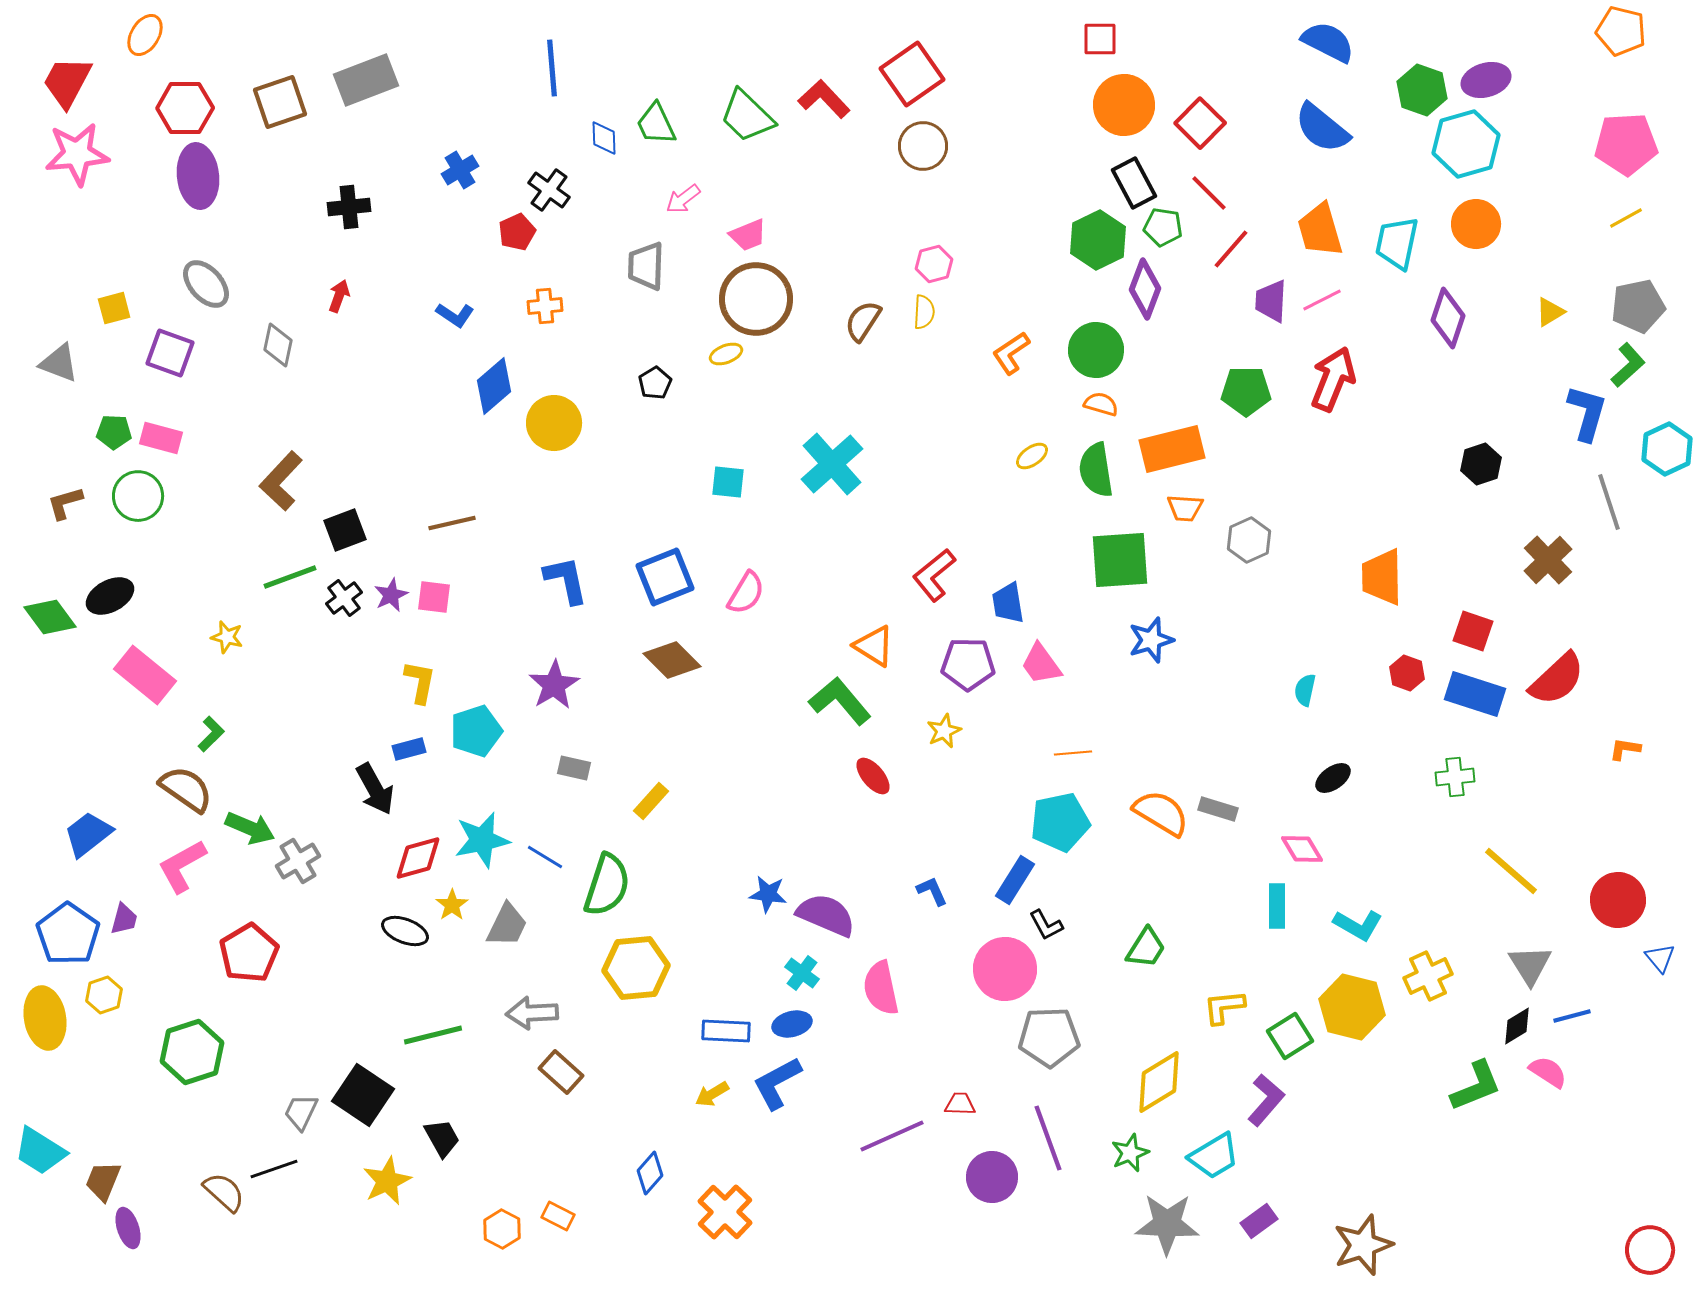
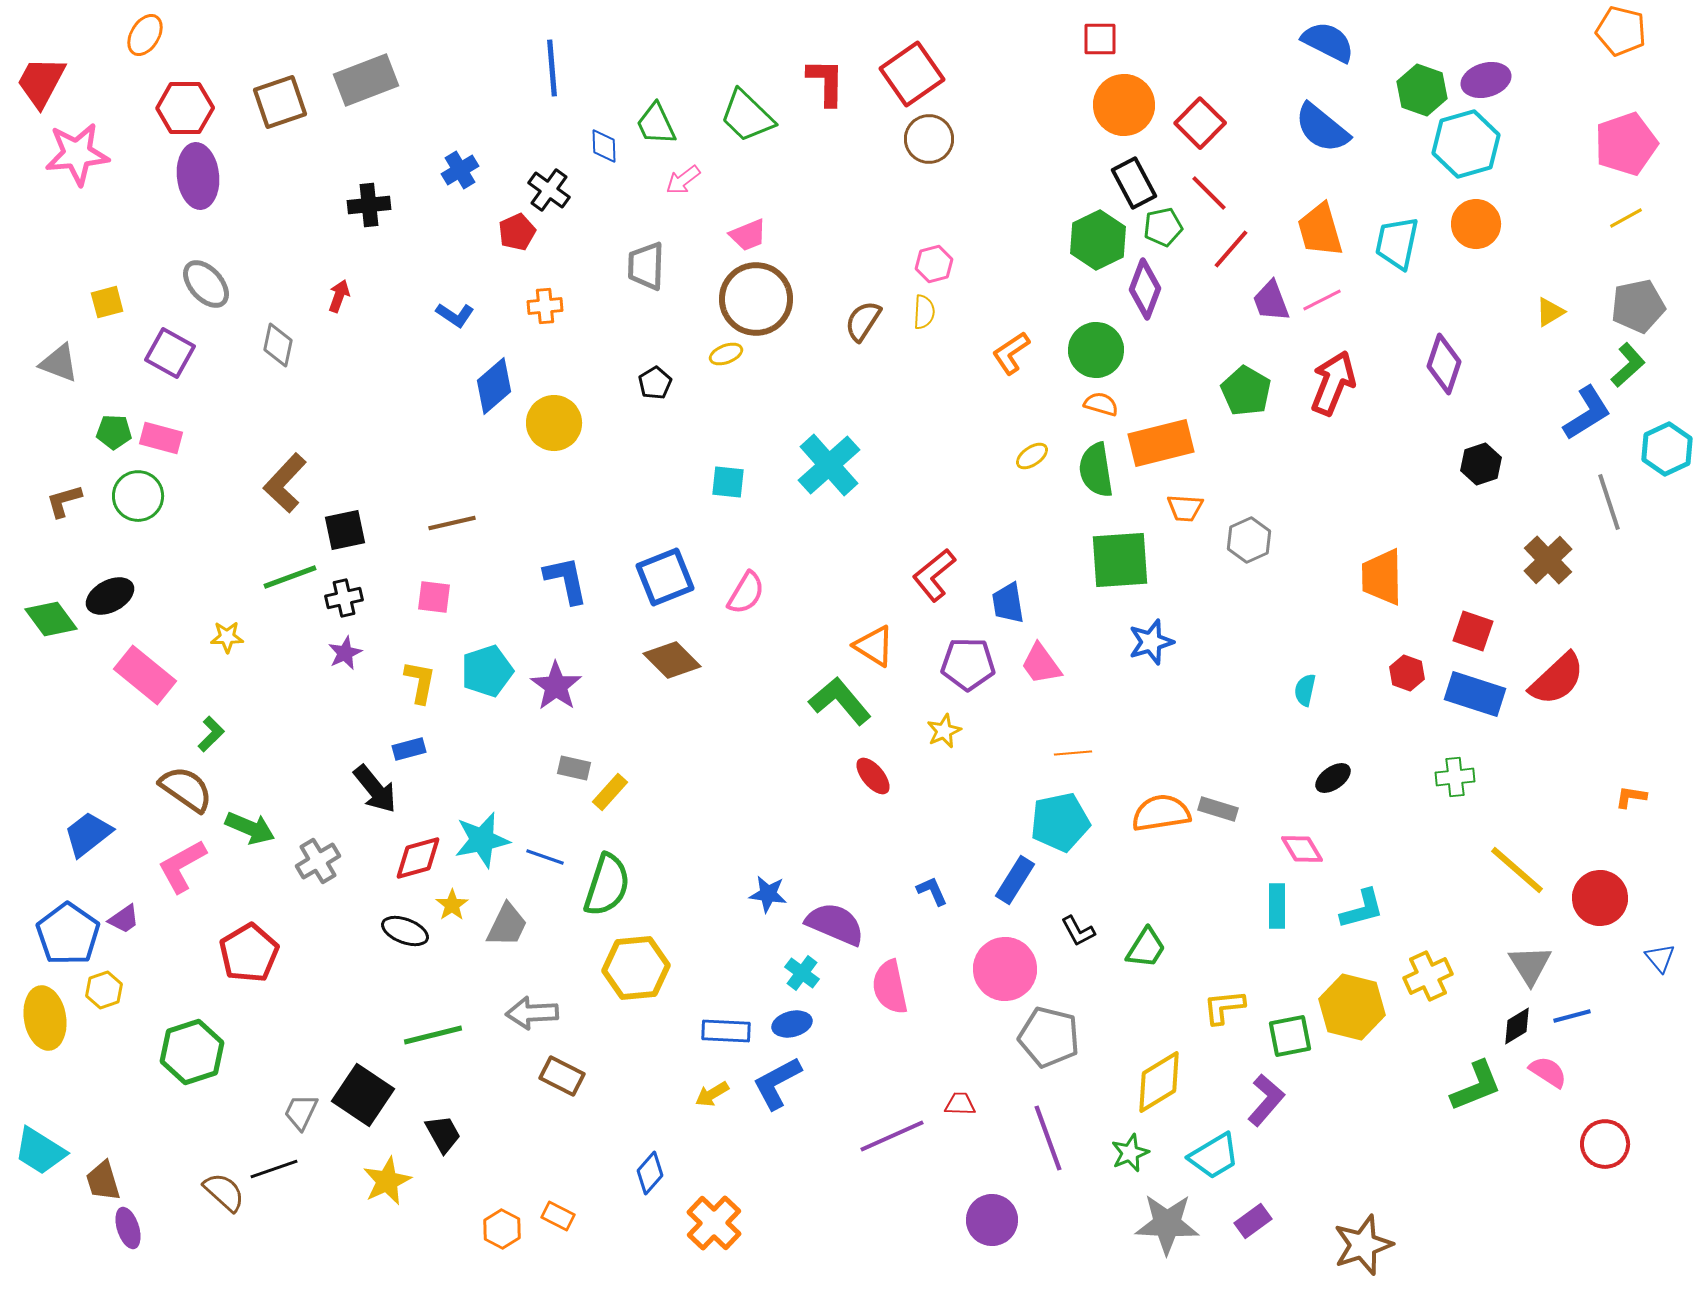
red trapezoid at (67, 82): moved 26 px left
red L-shape at (824, 99): moved 2 px right, 17 px up; rotated 44 degrees clockwise
blue diamond at (604, 138): moved 8 px down
pink pentagon at (1626, 144): rotated 16 degrees counterclockwise
brown circle at (923, 146): moved 6 px right, 7 px up
pink arrow at (683, 199): moved 19 px up
black cross at (349, 207): moved 20 px right, 2 px up
green pentagon at (1163, 227): rotated 21 degrees counterclockwise
purple trapezoid at (1271, 301): rotated 24 degrees counterclockwise
yellow square at (114, 308): moved 7 px left, 6 px up
purple diamond at (1448, 318): moved 4 px left, 46 px down
purple square at (170, 353): rotated 9 degrees clockwise
red arrow at (1333, 379): moved 4 px down
green pentagon at (1246, 391): rotated 30 degrees clockwise
blue L-shape at (1587, 413): rotated 42 degrees clockwise
orange rectangle at (1172, 449): moved 11 px left, 6 px up
cyan cross at (832, 464): moved 3 px left, 1 px down
brown L-shape at (281, 481): moved 4 px right, 2 px down
brown L-shape at (65, 503): moved 1 px left, 2 px up
black square at (345, 530): rotated 9 degrees clockwise
purple star at (391, 595): moved 46 px left, 58 px down
black cross at (344, 598): rotated 24 degrees clockwise
green diamond at (50, 617): moved 1 px right, 2 px down
yellow star at (227, 637): rotated 16 degrees counterclockwise
blue star at (1151, 640): moved 2 px down
purple star at (554, 685): moved 2 px right, 1 px down; rotated 6 degrees counterclockwise
cyan pentagon at (476, 731): moved 11 px right, 60 px up
orange L-shape at (1625, 749): moved 6 px right, 48 px down
black arrow at (375, 789): rotated 10 degrees counterclockwise
yellow rectangle at (651, 801): moved 41 px left, 9 px up
orange semicircle at (1161, 813): rotated 40 degrees counterclockwise
blue line at (545, 857): rotated 12 degrees counterclockwise
gray cross at (298, 861): moved 20 px right
yellow line at (1511, 871): moved 6 px right, 1 px up
red circle at (1618, 900): moved 18 px left, 2 px up
purple semicircle at (826, 915): moved 9 px right, 9 px down
purple trapezoid at (124, 919): rotated 40 degrees clockwise
black L-shape at (1046, 925): moved 32 px right, 6 px down
cyan L-shape at (1358, 925): moved 4 px right, 16 px up; rotated 45 degrees counterclockwise
pink semicircle at (881, 988): moved 9 px right, 1 px up
yellow hexagon at (104, 995): moved 5 px up
green square at (1290, 1036): rotated 21 degrees clockwise
gray pentagon at (1049, 1037): rotated 16 degrees clockwise
brown rectangle at (561, 1072): moved 1 px right, 4 px down; rotated 15 degrees counterclockwise
black trapezoid at (442, 1138): moved 1 px right, 4 px up
purple circle at (992, 1177): moved 43 px down
brown trapezoid at (103, 1181): rotated 39 degrees counterclockwise
orange cross at (725, 1212): moved 11 px left, 11 px down
purple rectangle at (1259, 1221): moved 6 px left
red circle at (1650, 1250): moved 45 px left, 106 px up
